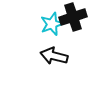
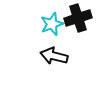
black cross: moved 5 px right, 1 px down
